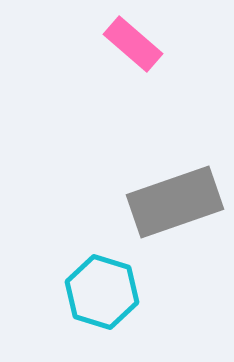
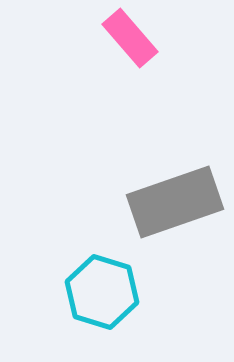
pink rectangle: moved 3 px left, 6 px up; rotated 8 degrees clockwise
